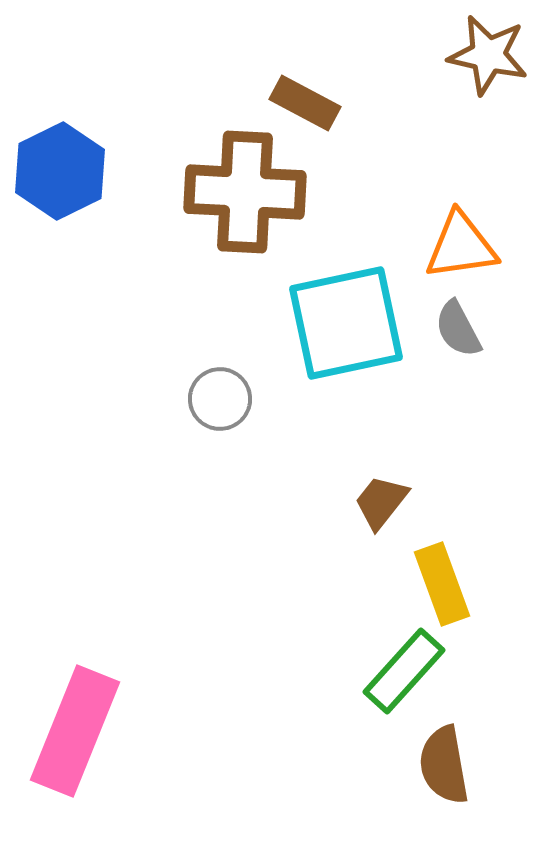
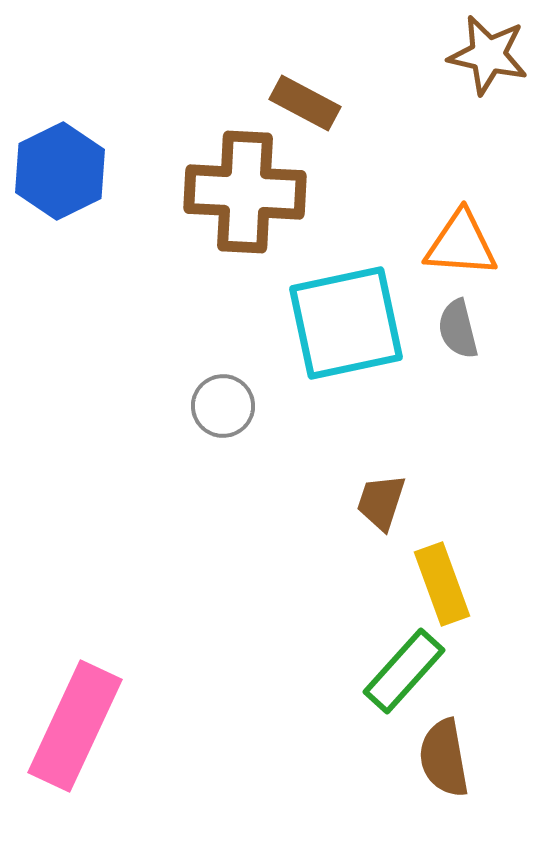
orange triangle: moved 2 px up; rotated 12 degrees clockwise
gray semicircle: rotated 14 degrees clockwise
gray circle: moved 3 px right, 7 px down
brown trapezoid: rotated 20 degrees counterclockwise
pink rectangle: moved 5 px up; rotated 3 degrees clockwise
brown semicircle: moved 7 px up
